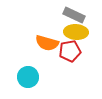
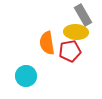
gray rectangle: moved 9 px right; rotated 35 degrees clockwise
orange semicircle: rotated 65 degrees clockwise
cyan circle: moved 2 px left, 1 px up
